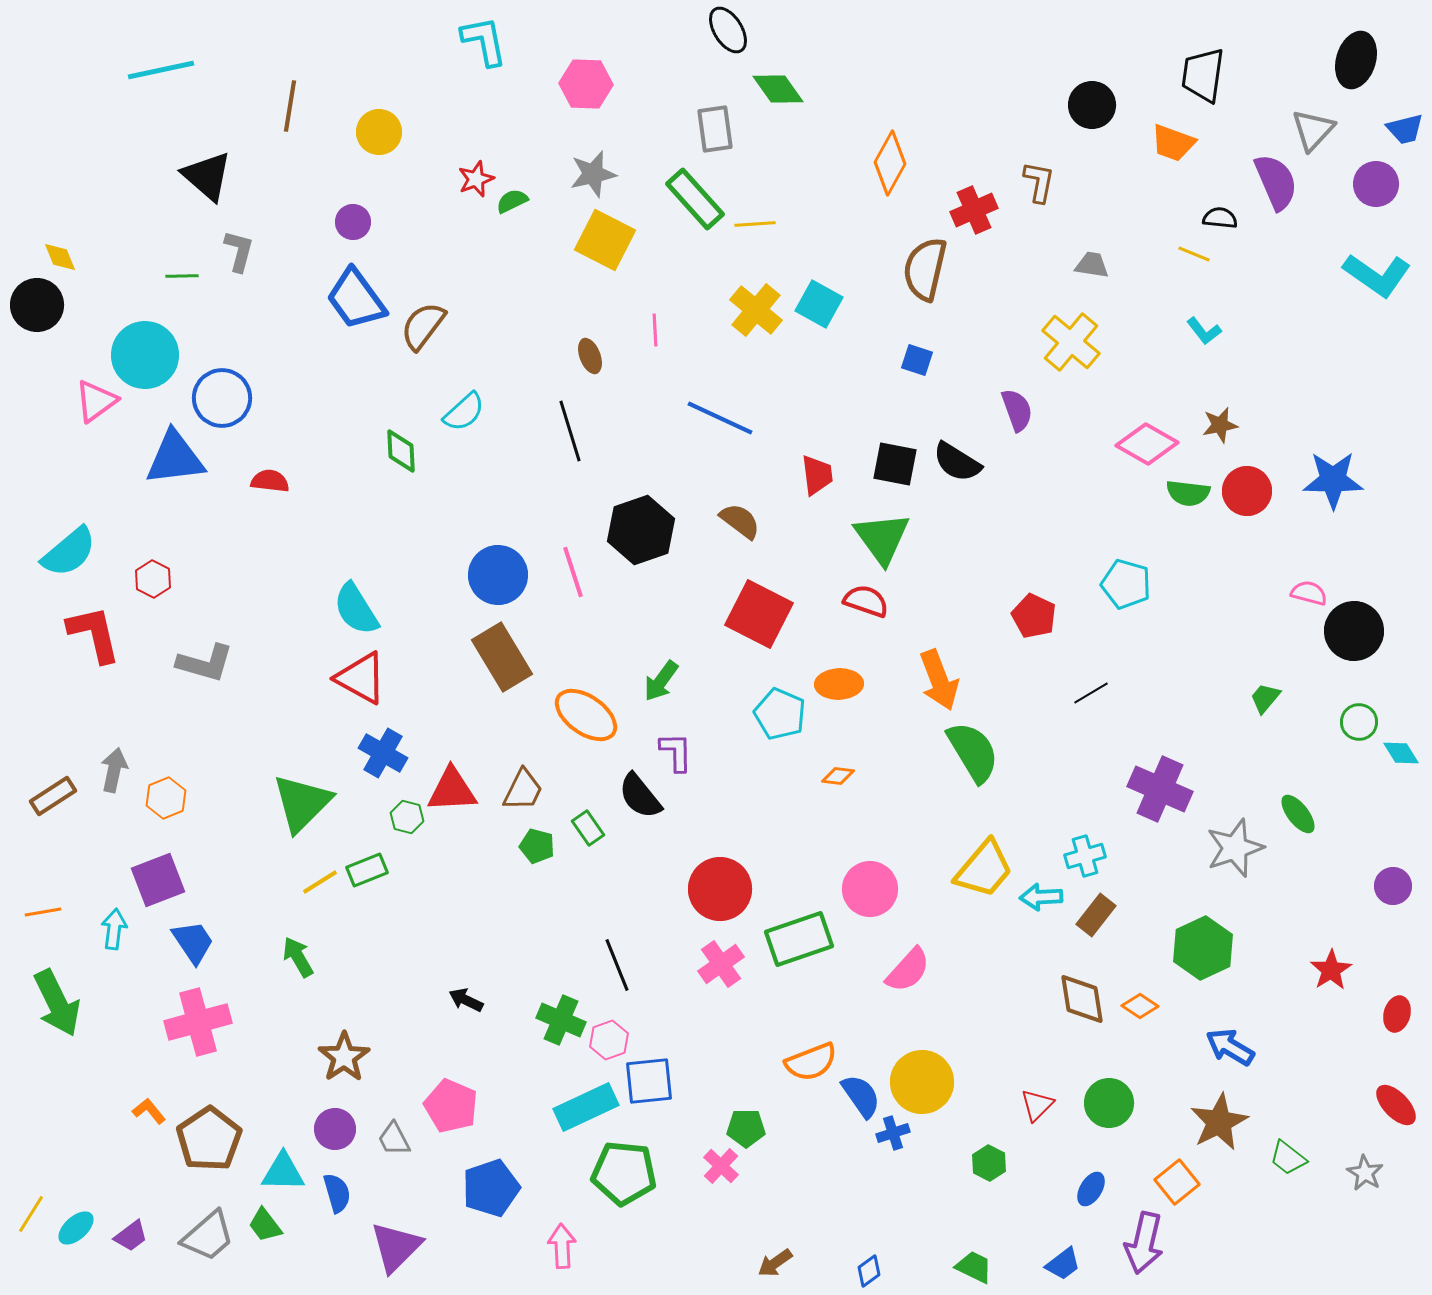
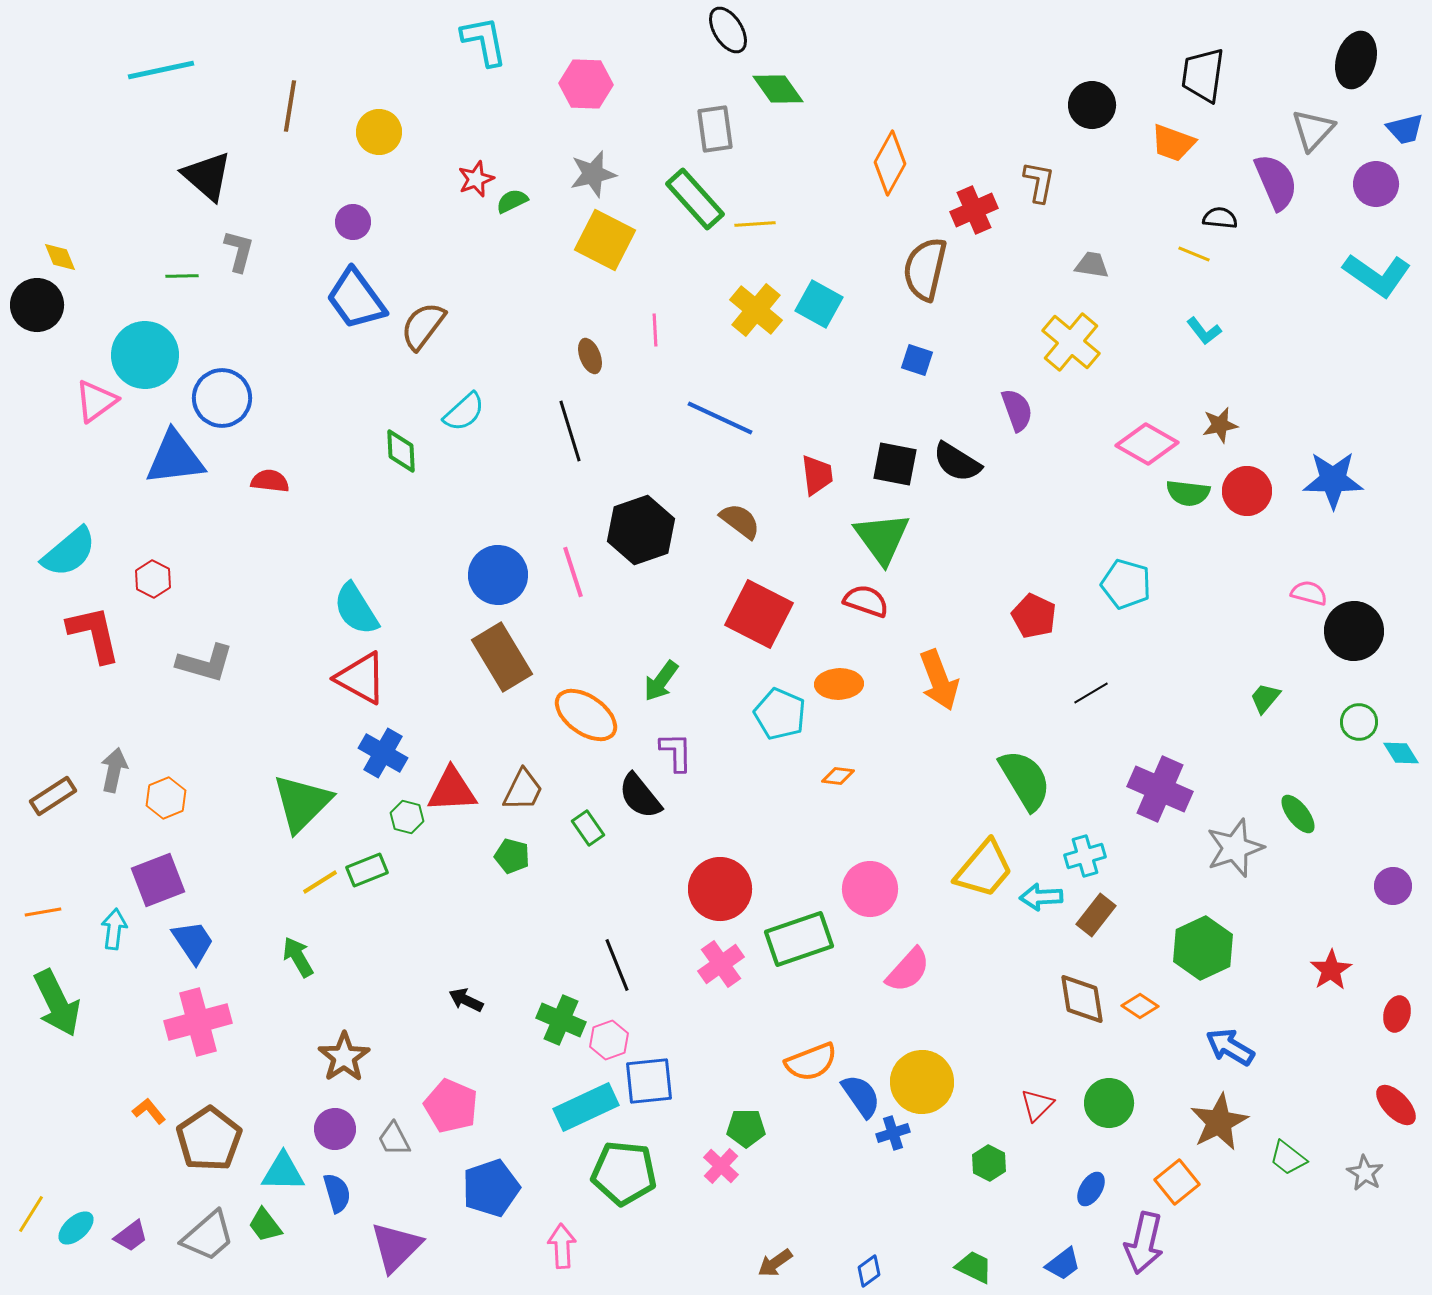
green semicircle at (973, 752): moved 52 px right, 28 px down
green pentagon at (537, 846): moved 25 px left, 10 px down
